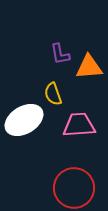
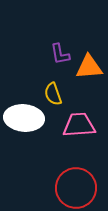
white ellipse: moved 2 px up; rotated 36 degrees clockwise
red circle: moved 2 px right
